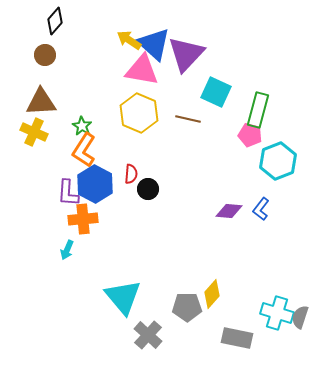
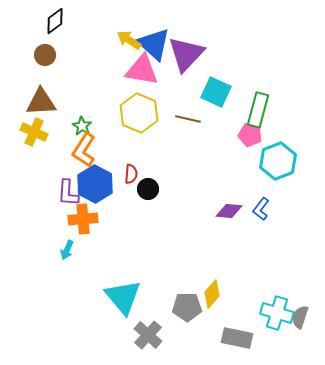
black diamond: rotated 12 degrees clockwise
